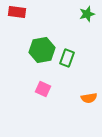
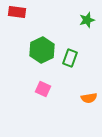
green star: moved 6 px down
green hexagon: rotated 15 degrees counterclockwise
green rectangle: moved 3 px right
